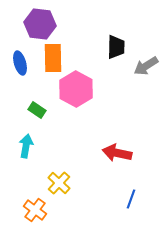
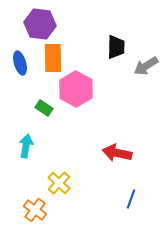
green rectangle: moved 7 px right, 2 px up
